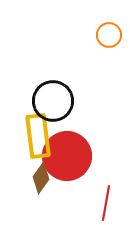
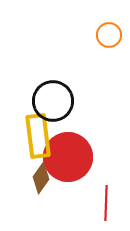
red circle: moved 1 px right, 1 px down
red line: rotated 8 degrees counterclockwise
